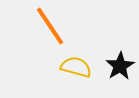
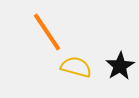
orange line: moved 3 px left, 6 px down
